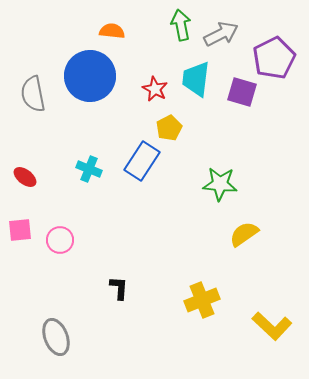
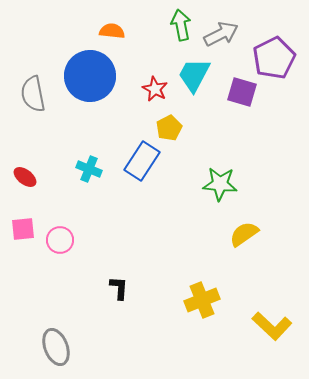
cyan trapezoid: moved 2 px left, 4 px up; rotated 21 degrees clockwise
pink square: moved 3 px right, 1 px up
gray ellipse: moved 10 px down
